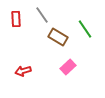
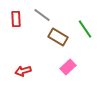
gray line: rotated 18 degrees counterclockwise
